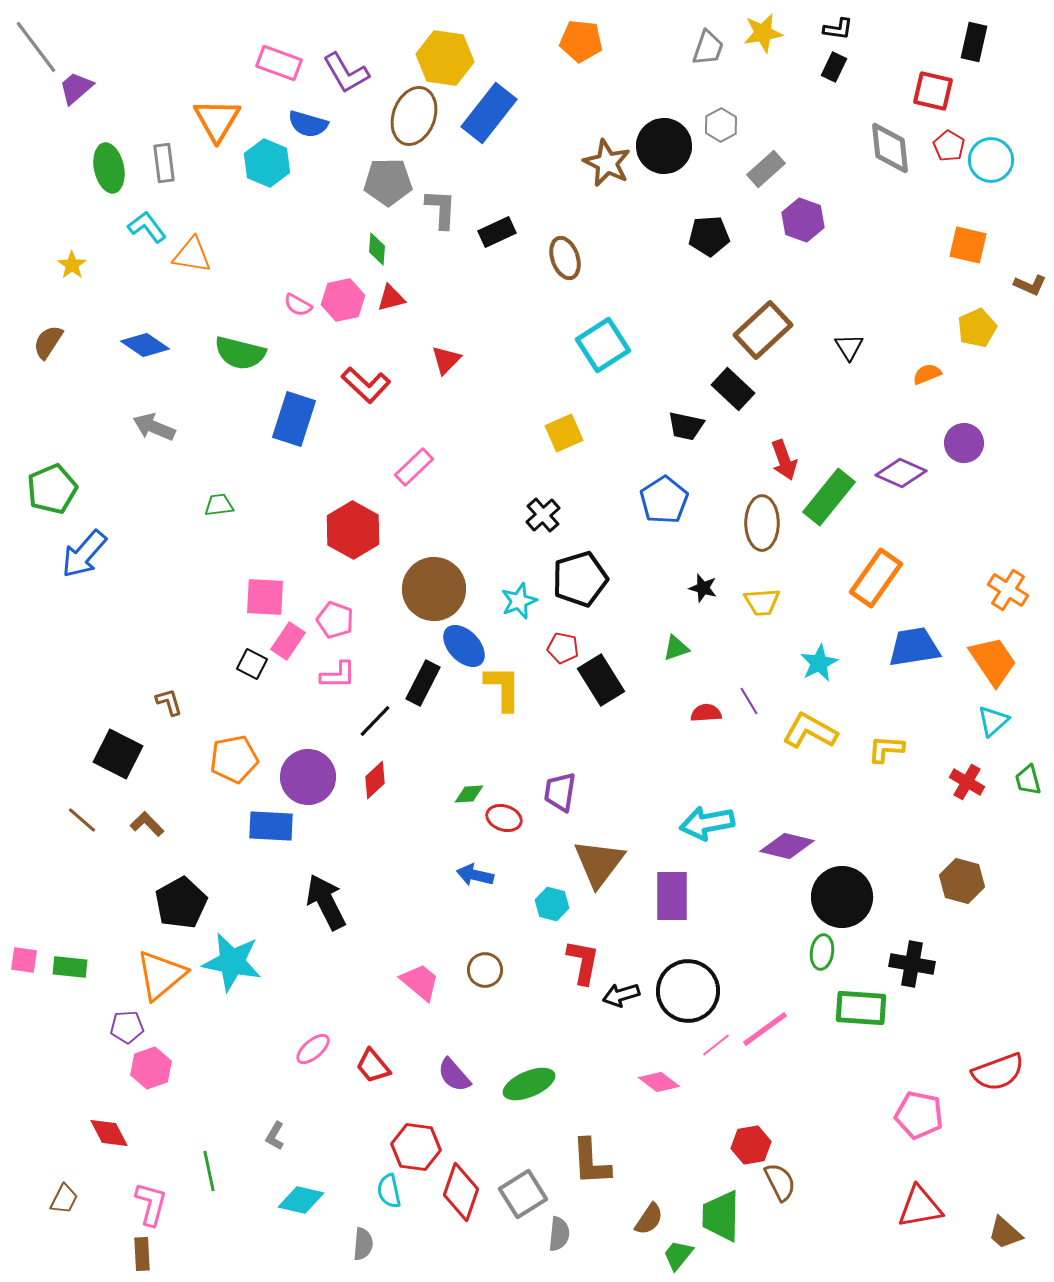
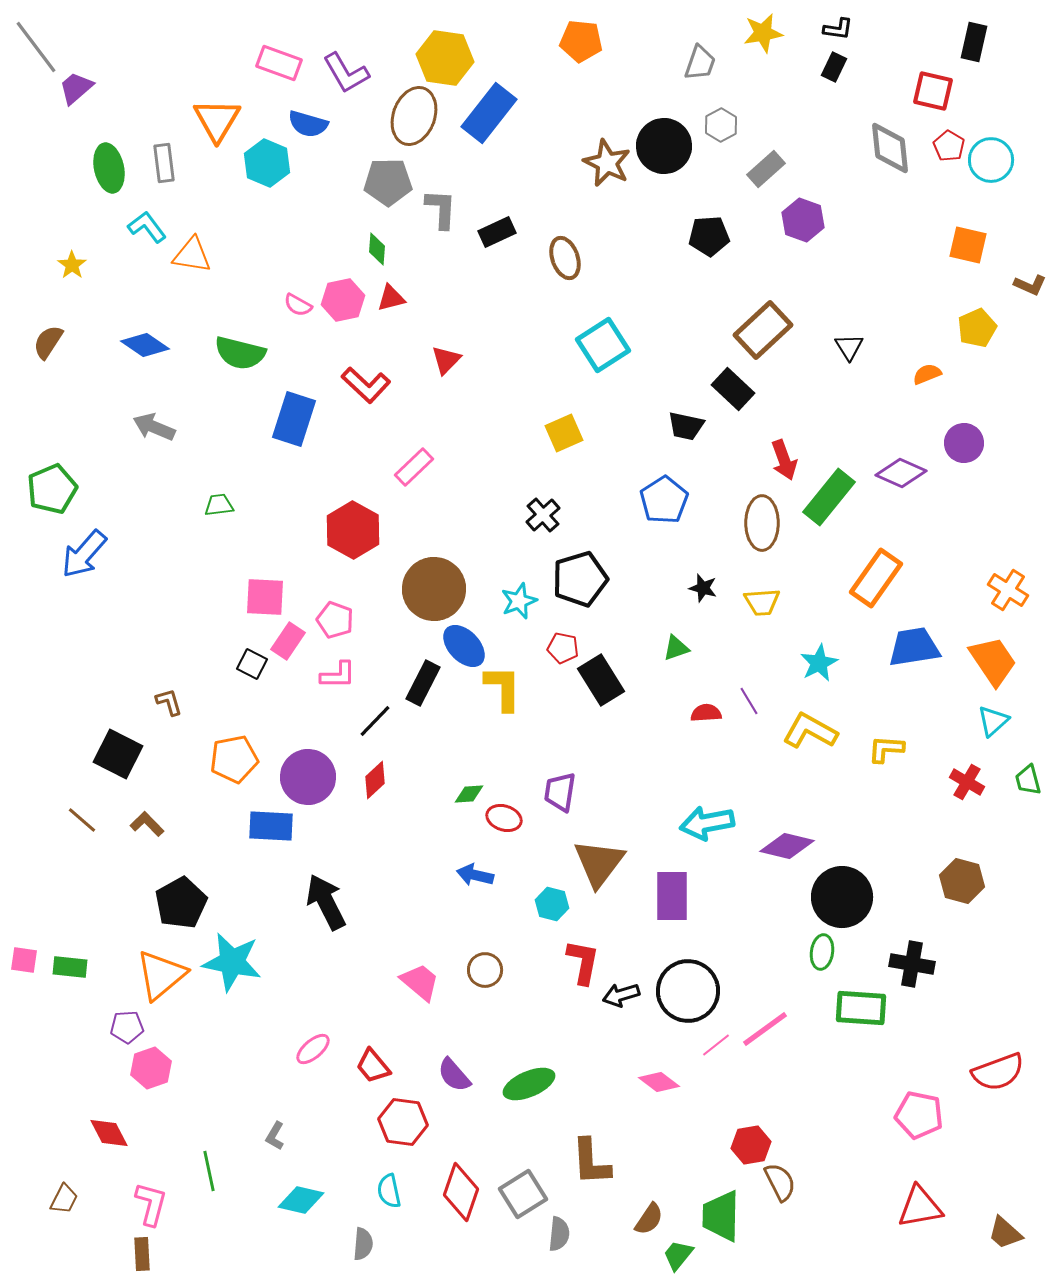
gray trapezoid at (708, 48): moved 8 px left, 15 px down
red hexagon at (416, 1147): moved 13 px left, 25 px up
